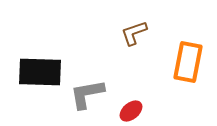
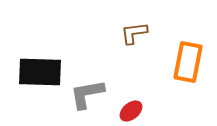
brown L-shape: rotated 12 degrees clockwise
